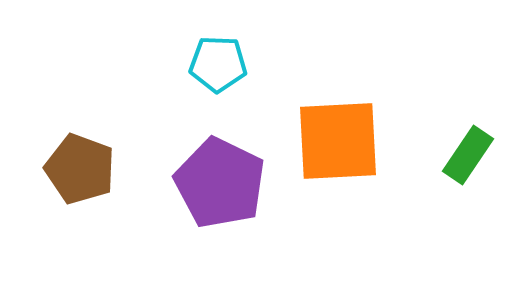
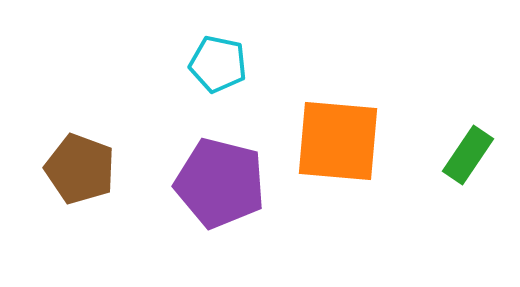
cyan pentagon: rotated 10 degrees clockwise
orange square: rotated 8 degrees clockwise
purple pentagon: rotated 12 degrees counterclockwise
